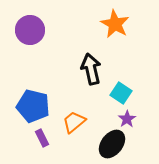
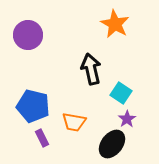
purple circle: moved 2 px left, 5 px down
orange trapezoid: rotated 130 degrees counterclockwise
